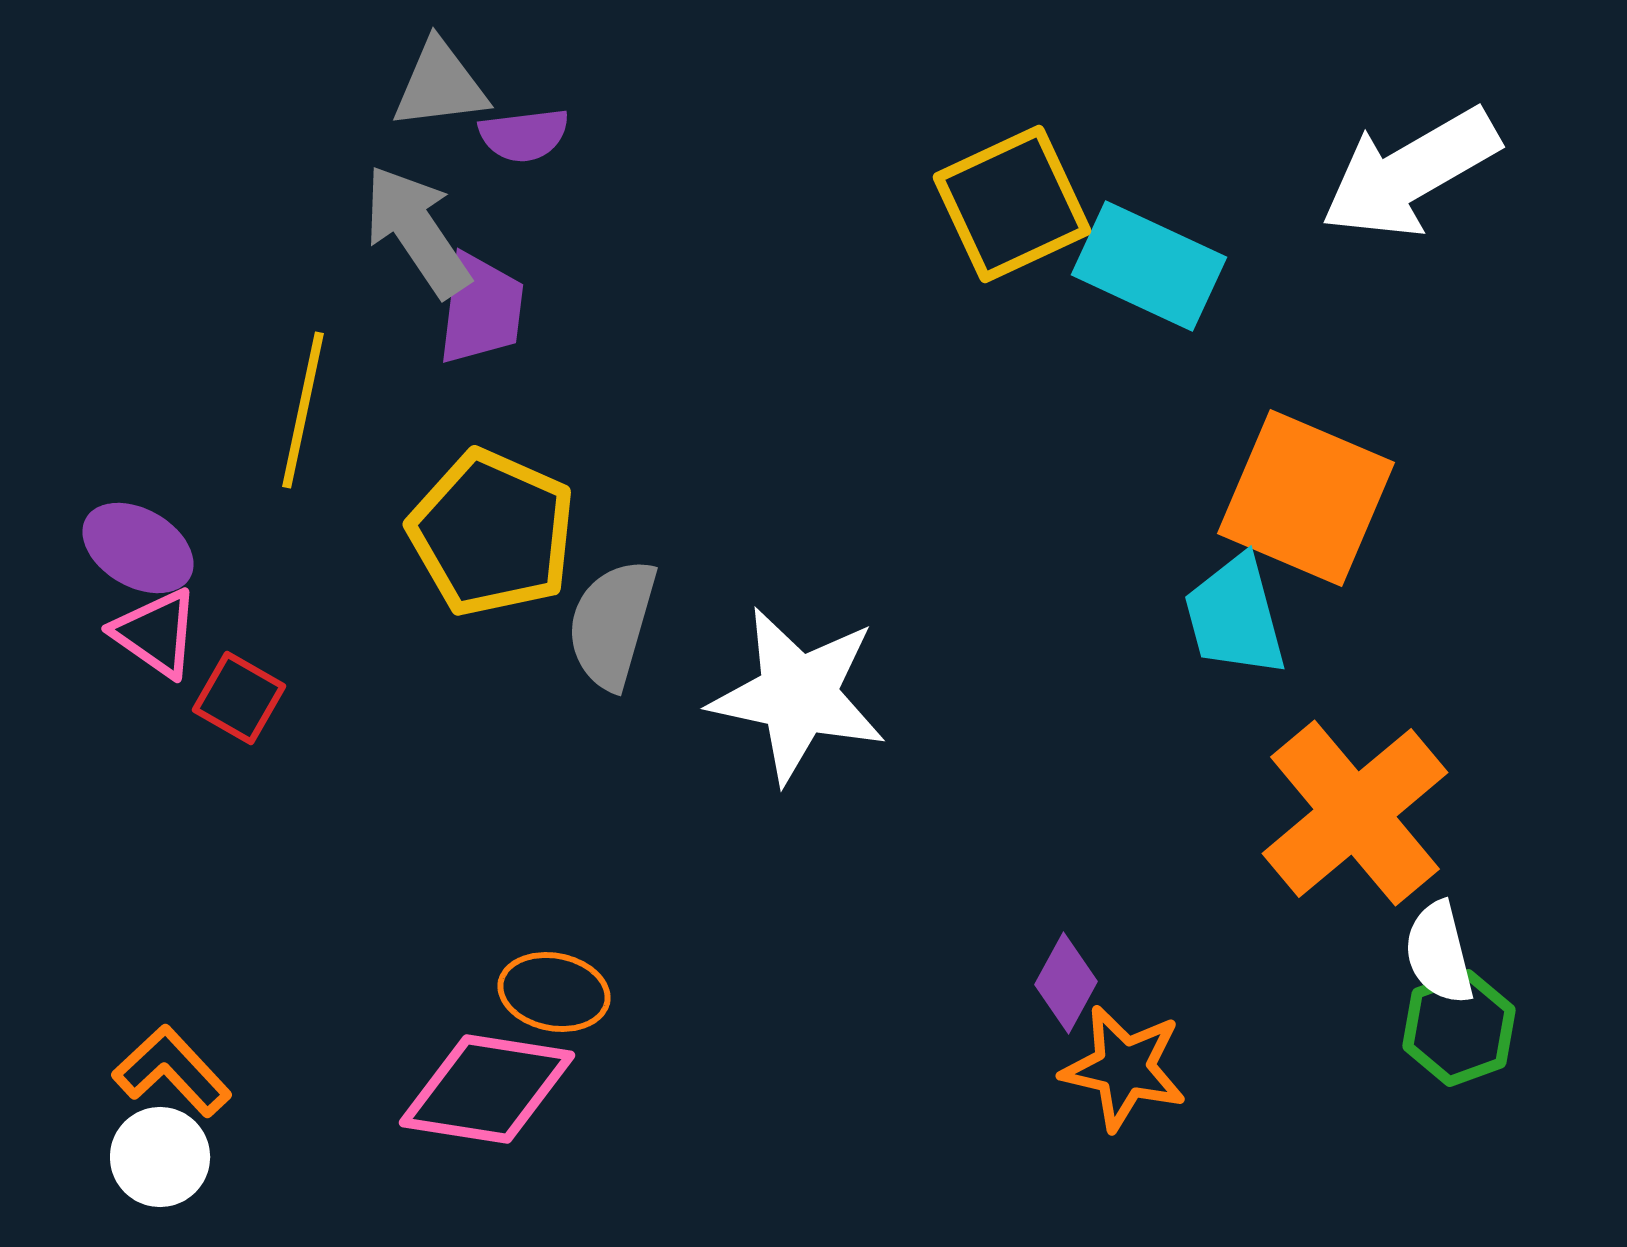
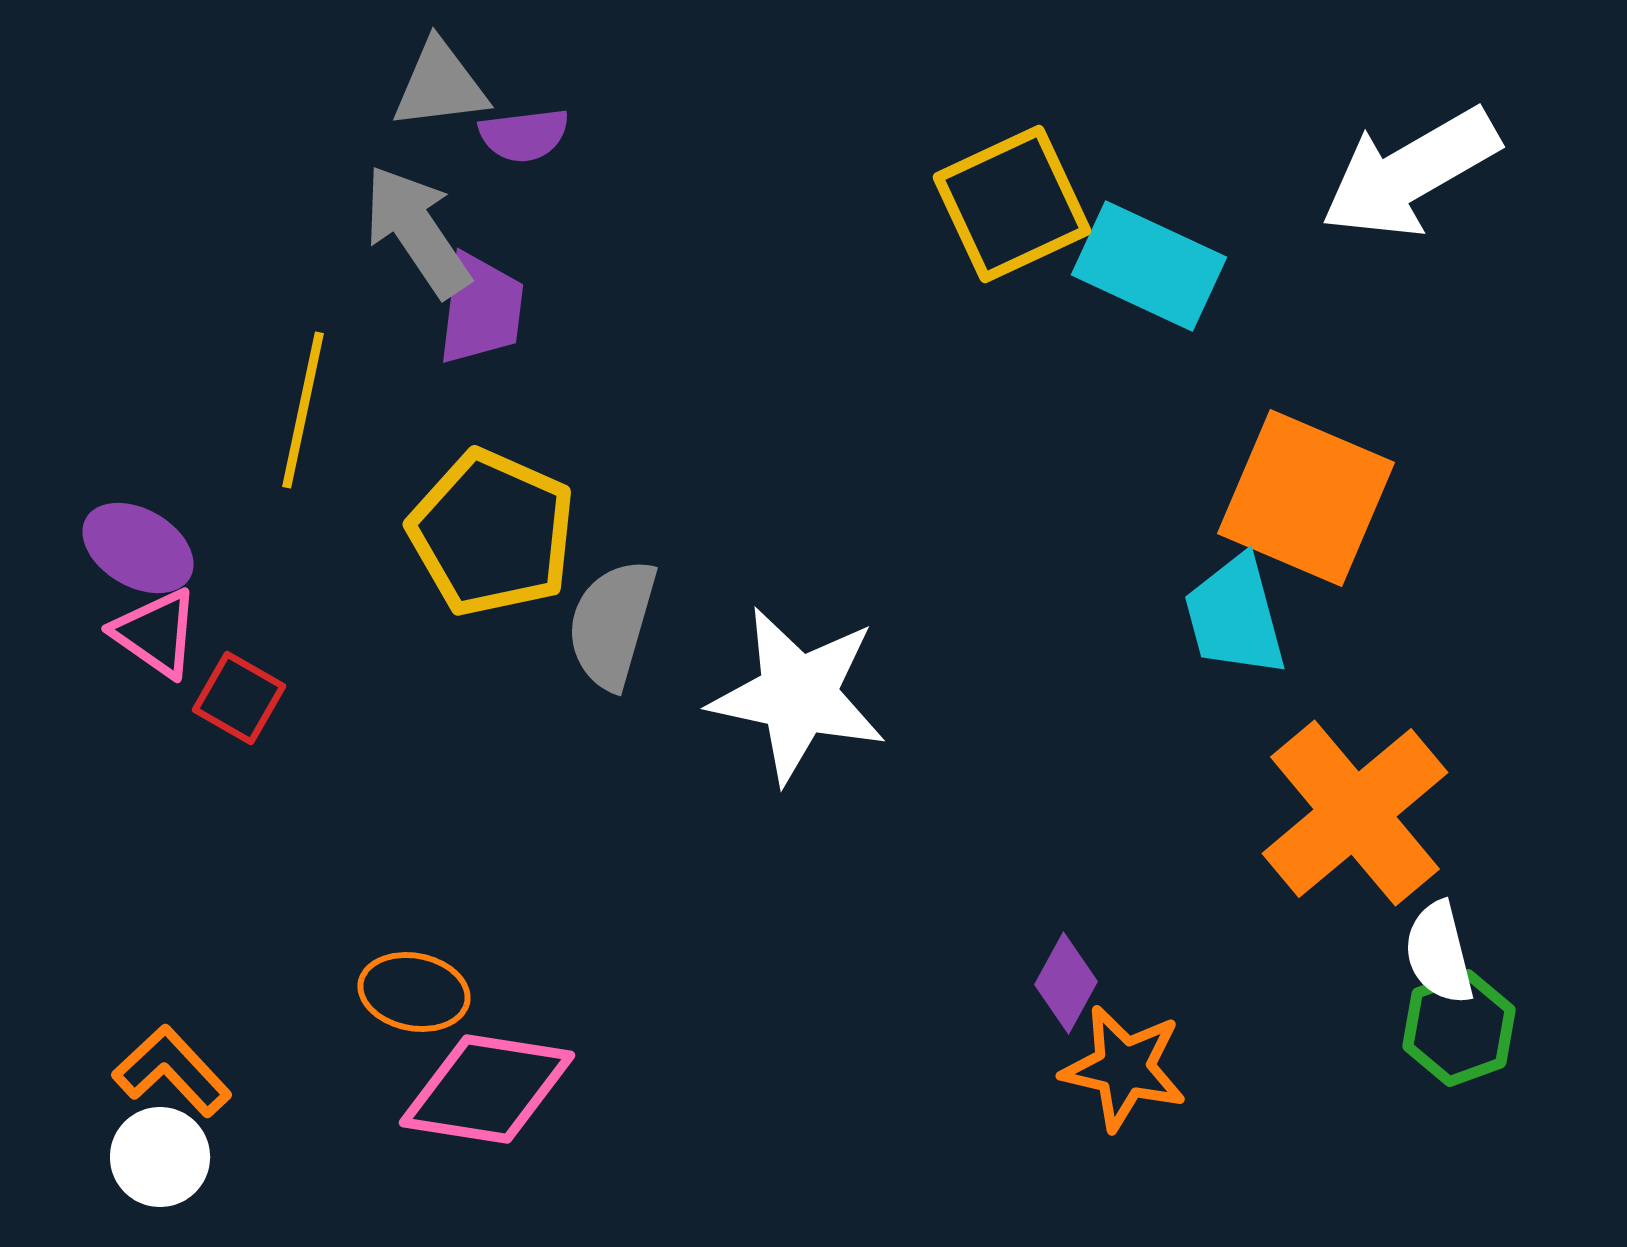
orange ellipse: moved 140 px left
